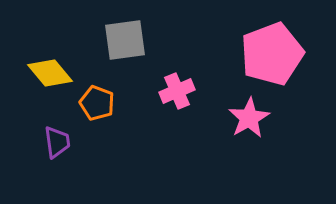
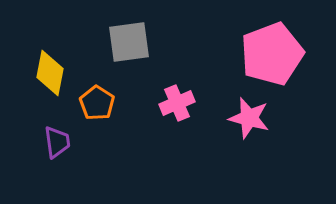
gray square: moved 4 px right, 2 px down
yellow diamond: rotated 51 degrees clockwise
pink cross: moved 12 px down
orange pentagon: rotated 12 degrees clockwise
pink star: rotated 27 degrees counterclockwise
